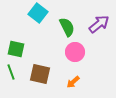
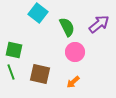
green square: moved 2 px left, 1 px down
